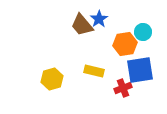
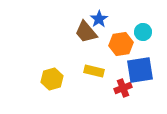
brown trapezoid: moved 4 px right, 7 px down
orange hexagon: moved 4 px left
